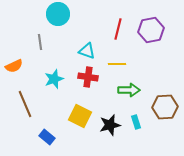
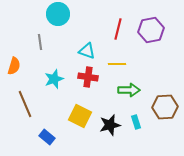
orange semicircle: rotated 48 degrees counterclockwise
